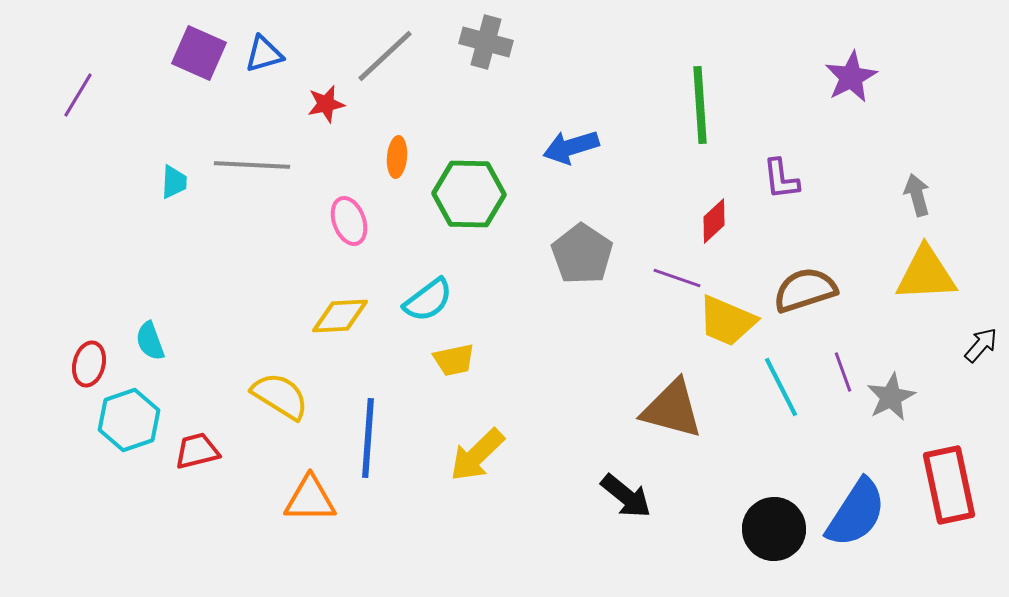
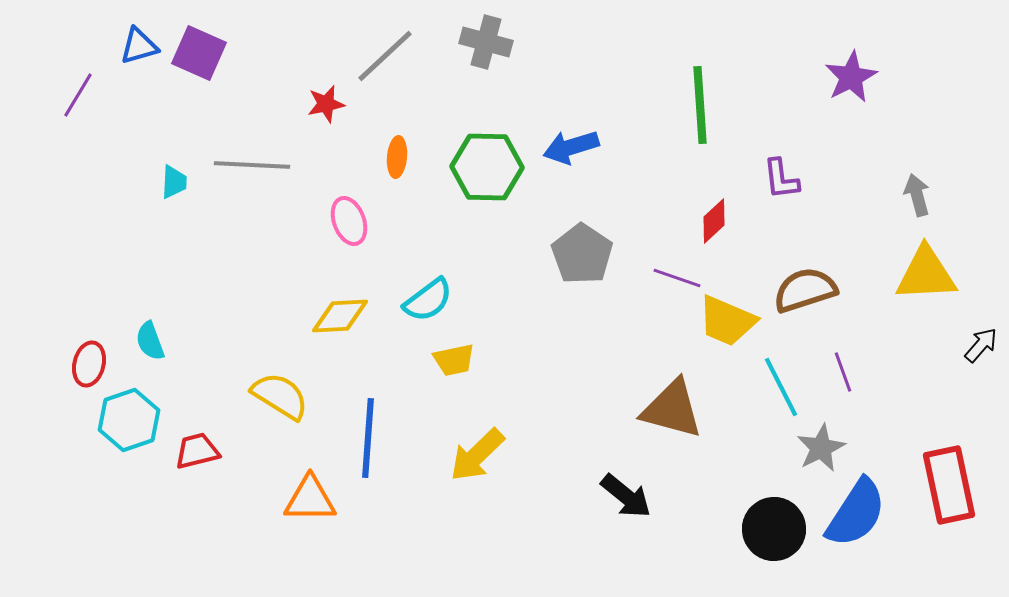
blue triangle at (264, 54): moved 125 px left, 8 px up
green hexagon at (469, 194): moved 18 px right, 27 px up
gray star at (891, 397): moved 70 px left, 51 px down
